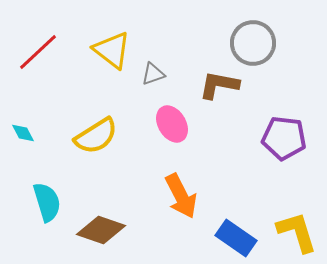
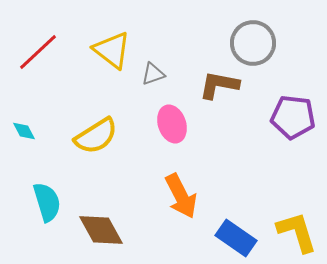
pink ellipse: rotated 12 degrees clockwise
cyan diamond: moved 1 px right, 2 px up
purple pentagon: moved 9 px right, 21 px up
brown diamond: rotated 42 degrees clockwise
